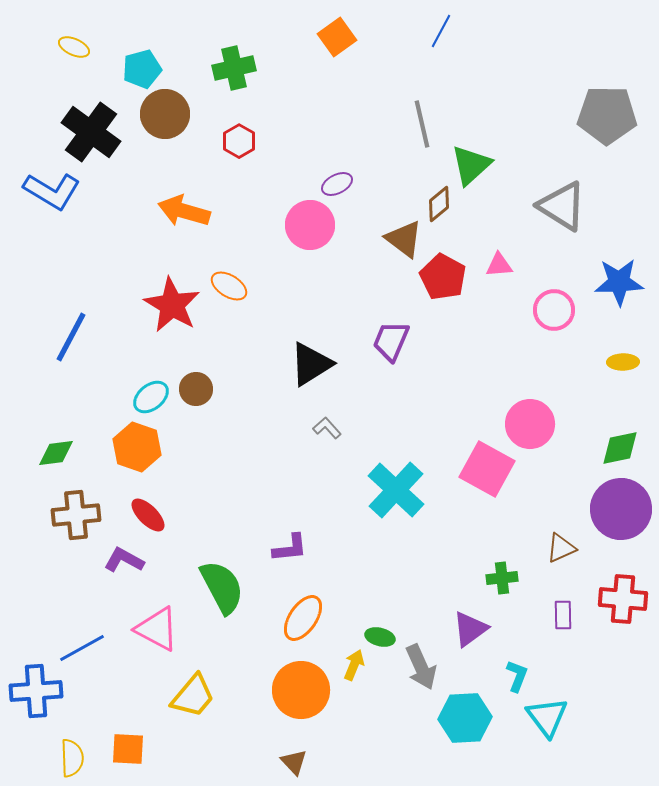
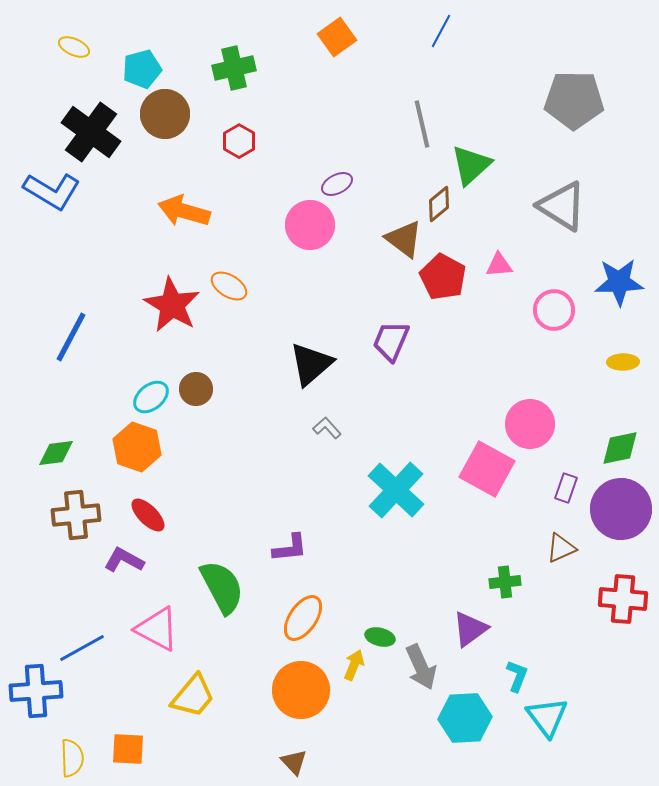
gray pentagon at (607, 115): moved 33 px left, 15 px up
black triangle at (311, 364): rotated 9 degrees counterclockwise
green cross at (502, 578): moved 3 px right, 4 px down
purple rectangle at (563, 615): moved 3 px right, 127 px up; rotated 20 degrees clockwise
